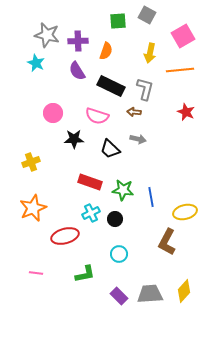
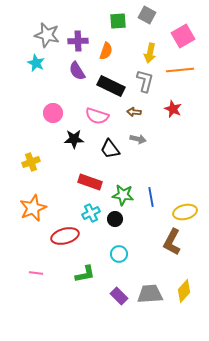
gray L-shape: moved 8 px up
red star: moved 13 px left, 3 px up
black trapezoid: rotated 10 degrees clockwise
green star: moved 5 px down
brown L-shape: moved 5 px right
